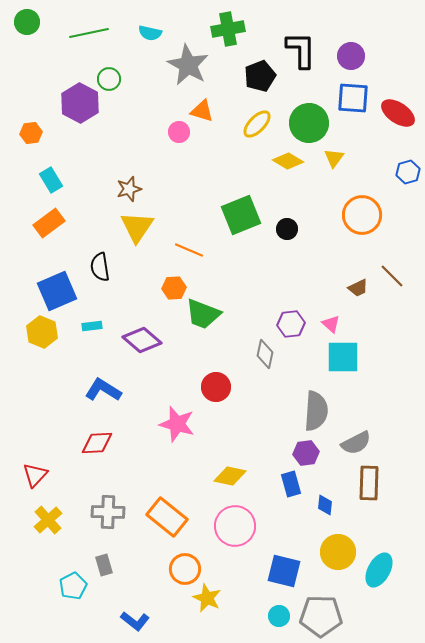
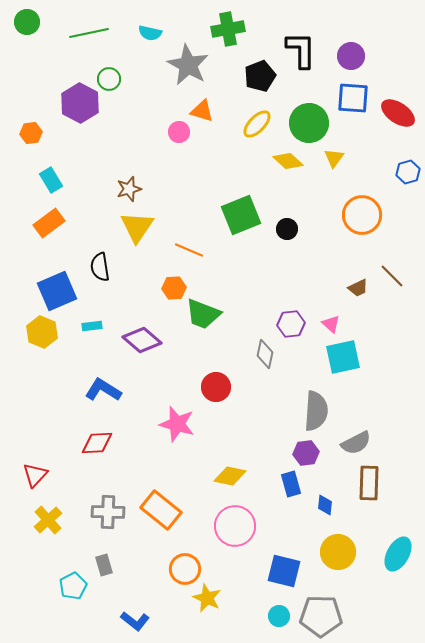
yellow diamond at (288, 161): rotated 12 degrees clockwise
cyan square at (343, 357): rotated 12 degrees counterclockwise
orange rectangle at (167, 517): moved 6 px left, 7 px up
cyan ellipse at (379, 570): moved 19 px right, 16 px up
